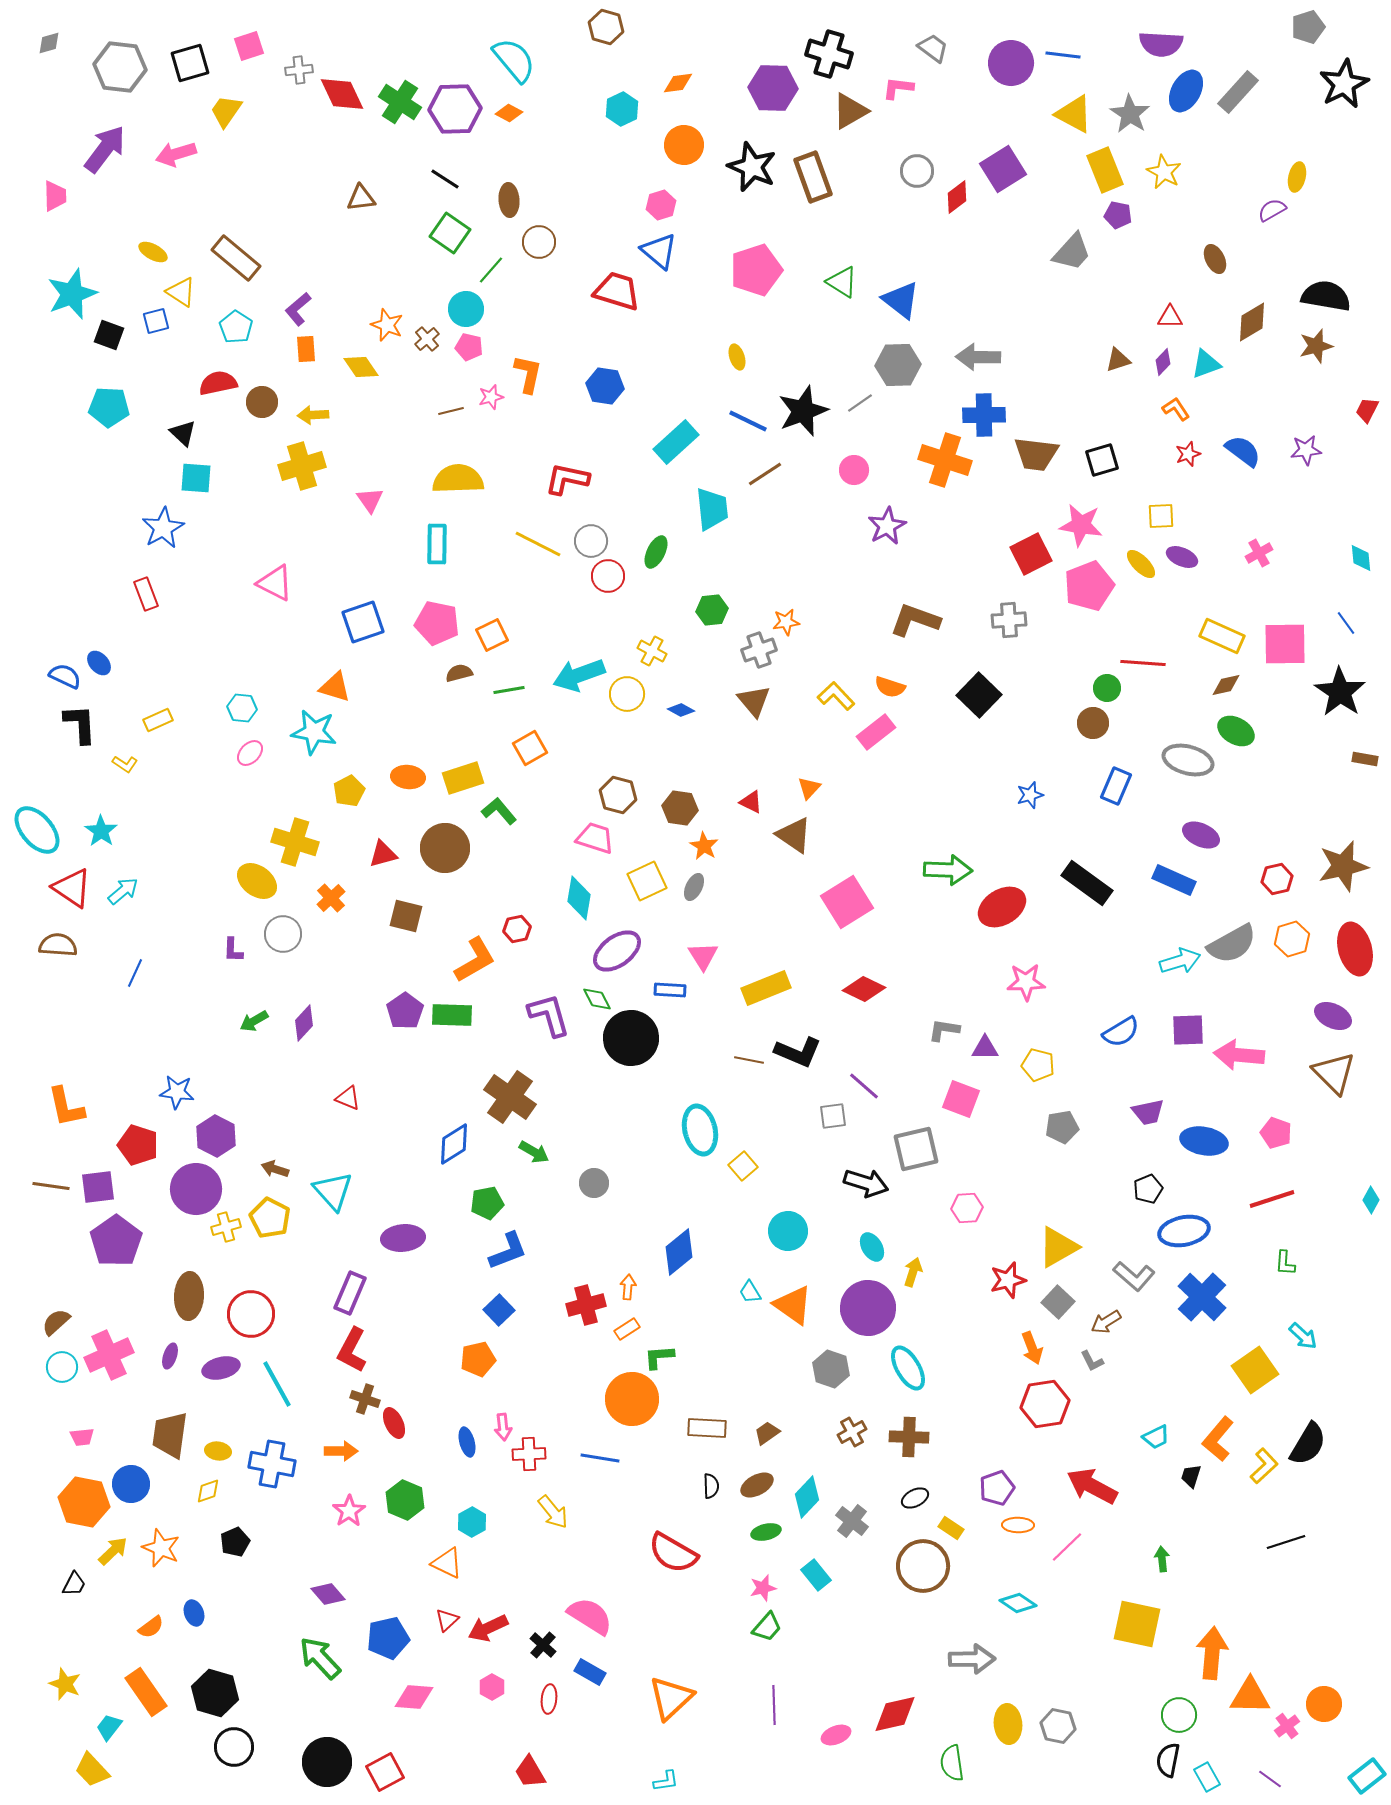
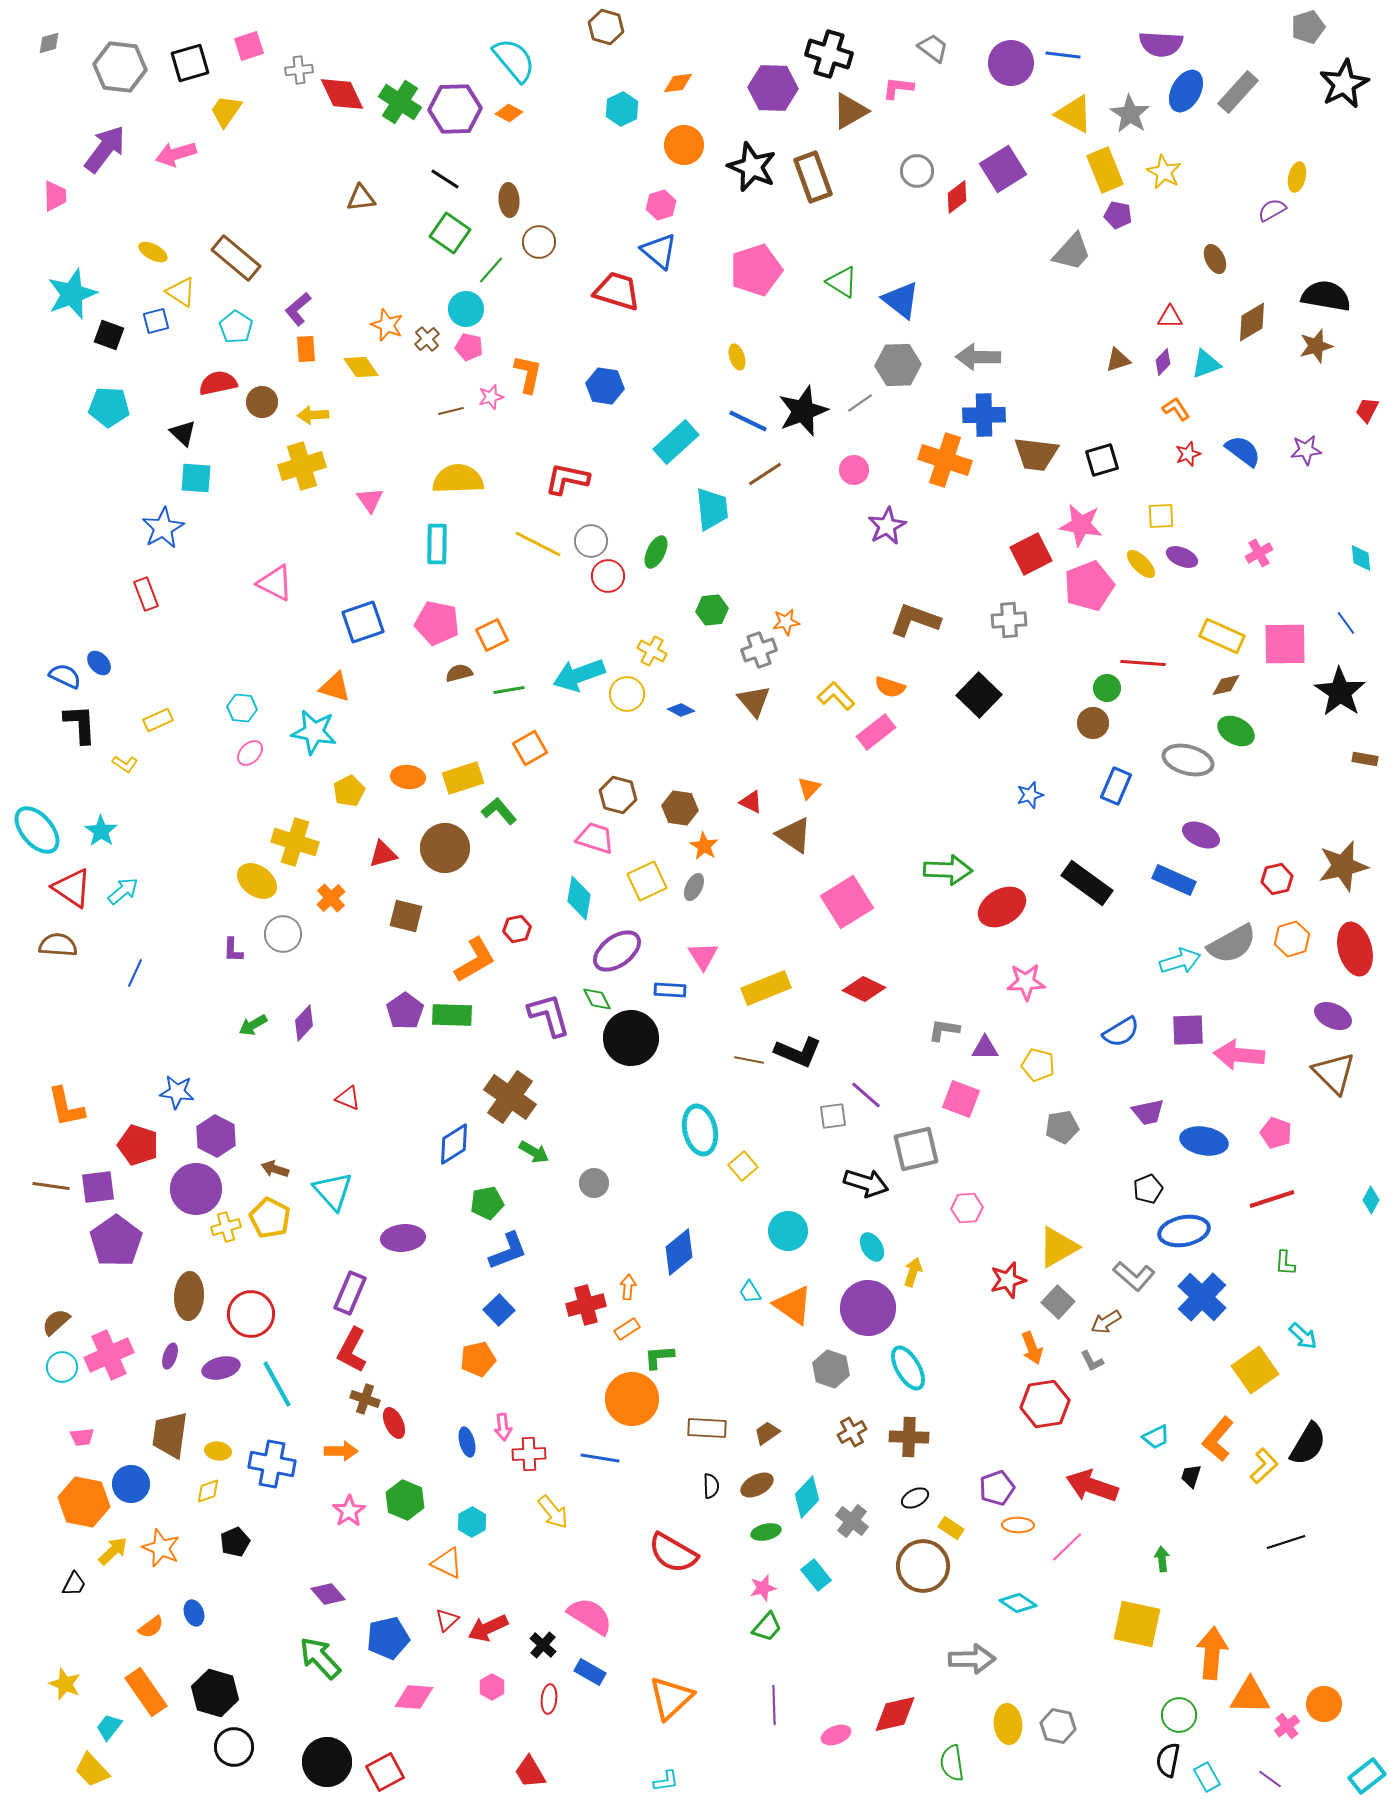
green arrow at (254, 1021): moved 1 px left, 4 px down
purple line at (864, 1086): moved 2 px right, 9 px down
red arrow at (1092, 1486): rotated 9 degrees counterclockwise
